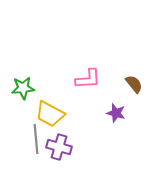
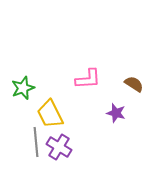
brown semicircle: rotated 18 degrees counterclockwise
green star: rotated 15 degrees counterclockwise
yellow trapezoid: rotated 36 degrees clockwise
gray line: moved 3 px down
purple cross: rotated 15 degrees clockwise
